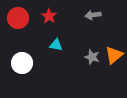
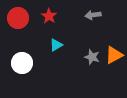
cyan triangle: rotated 40 degrees counterclockwise
orange triangle: rotated 12 degrees clockwise
